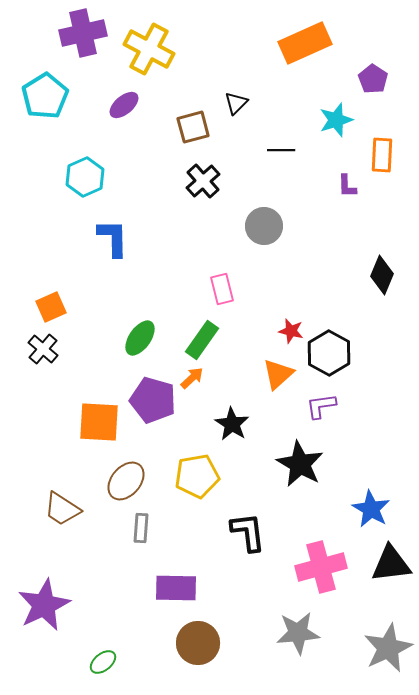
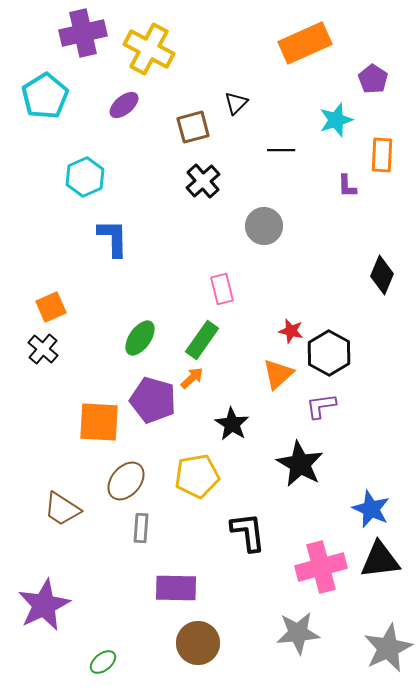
blue star at (371, 509): rotated 6 degrees counterclockwise
black triangle at (391, 564): moved 11 px left, 4 px up
